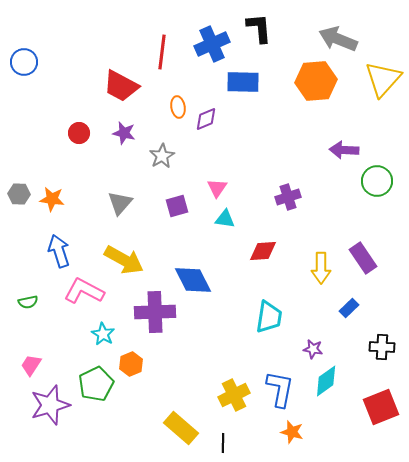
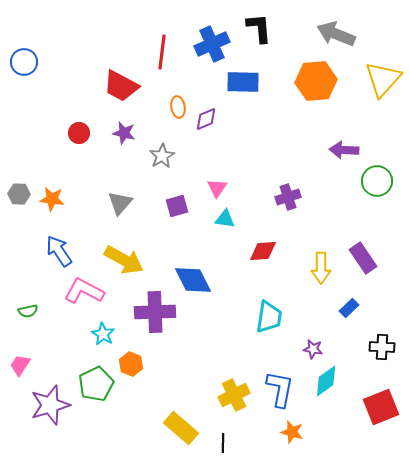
gray arrow at (338, 39): moved 2 px left, 5 px up
blue arrow at (59, 251): rotated 16 degrees counterclockwise
green semicircle at (28, 302): moved 9 px down
orange hexagon at (131, 364): rotated 15 degrees counterclockwise
pink trapezoid at (31, 365): moved 11 px left
